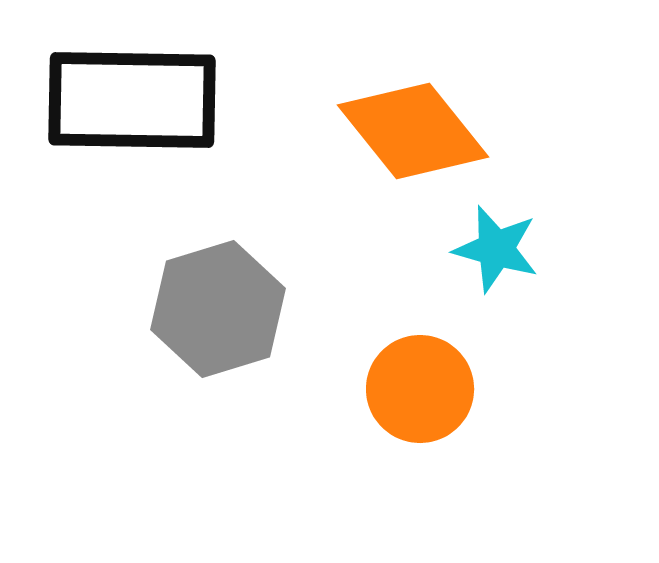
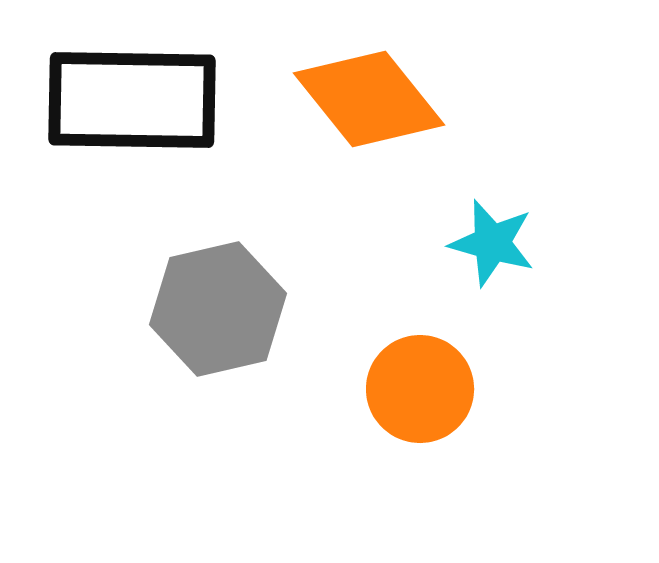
orange diamond: moved 44 px left, 32 px up
cyan star: moved 4 px left, 6 px up
gray hexagon: rotated 4 degrees clockwise
